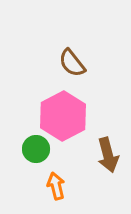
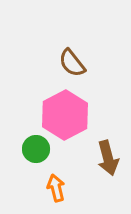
pink hexagon: moved 2 px right, 1 px up
brown arrow: moved 3 px down
orange arrow: moved 2 px down
